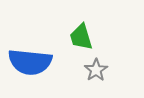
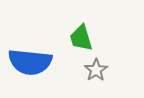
green trapezoid: moved 1 px down
